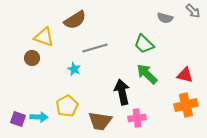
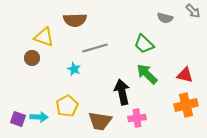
brown semicircle: rotated 30 degrees clockwise
